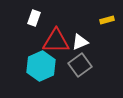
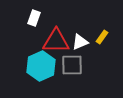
yellow rectangle: moved 5 px left, 17 px down; rotated 40 degrees counterclockwise
gray square: moved 8 px left; rotated 35 degrees clockwise
